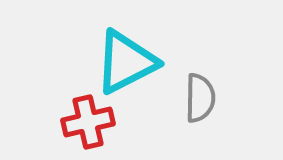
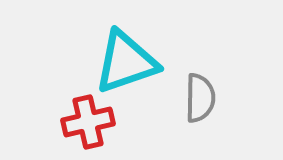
cyan triangle: rotated 8 degrees clockwise
